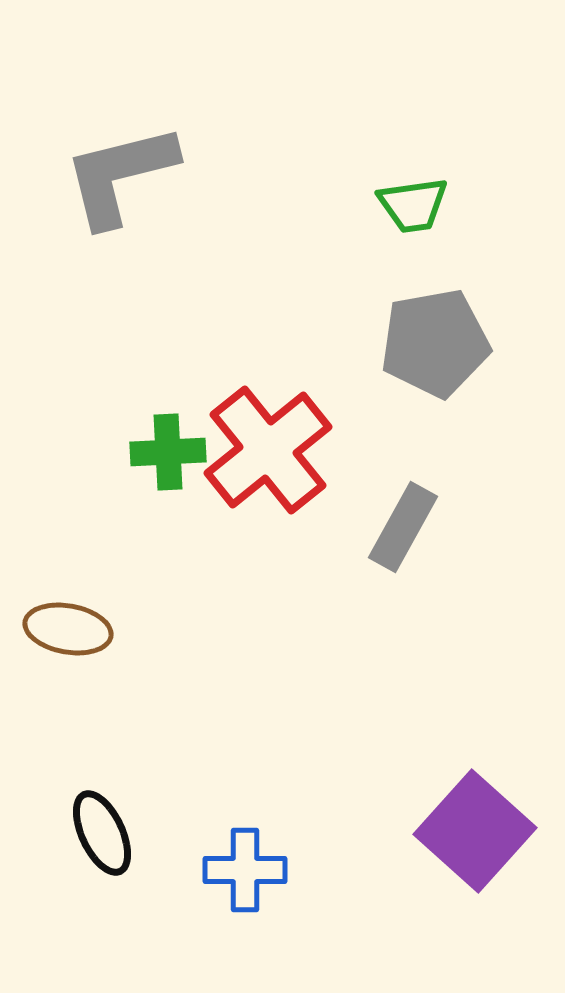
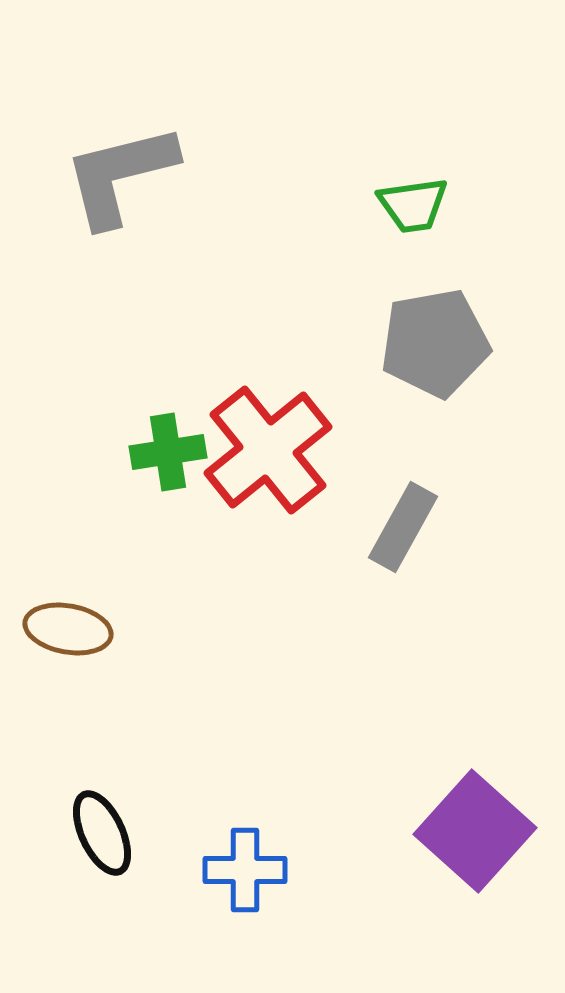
green cross: rotated 6 degrees counterclockwise
